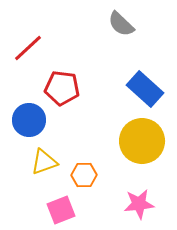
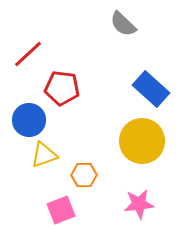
gray semicircle: moved 2 px right
red line: moved 6 px down
blue rectangle: moved 6 px right
yellow triangle: moved 7 px up
